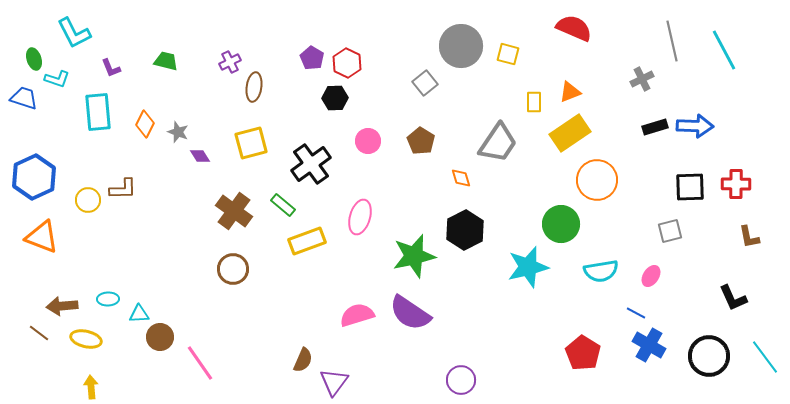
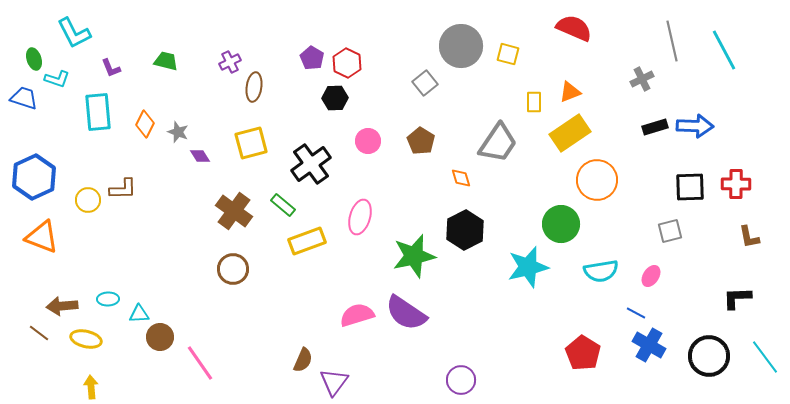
black L-shape at (733, 298): moved 4 px right; rotated 112 degrees clockwise
purple semicircle at (410, 313): moved 4 px left
